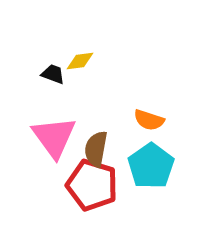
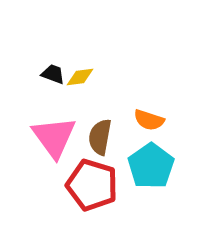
yellow diamond: moved 16 px down
brown semicircle: moved 4 px right, 12 px up
